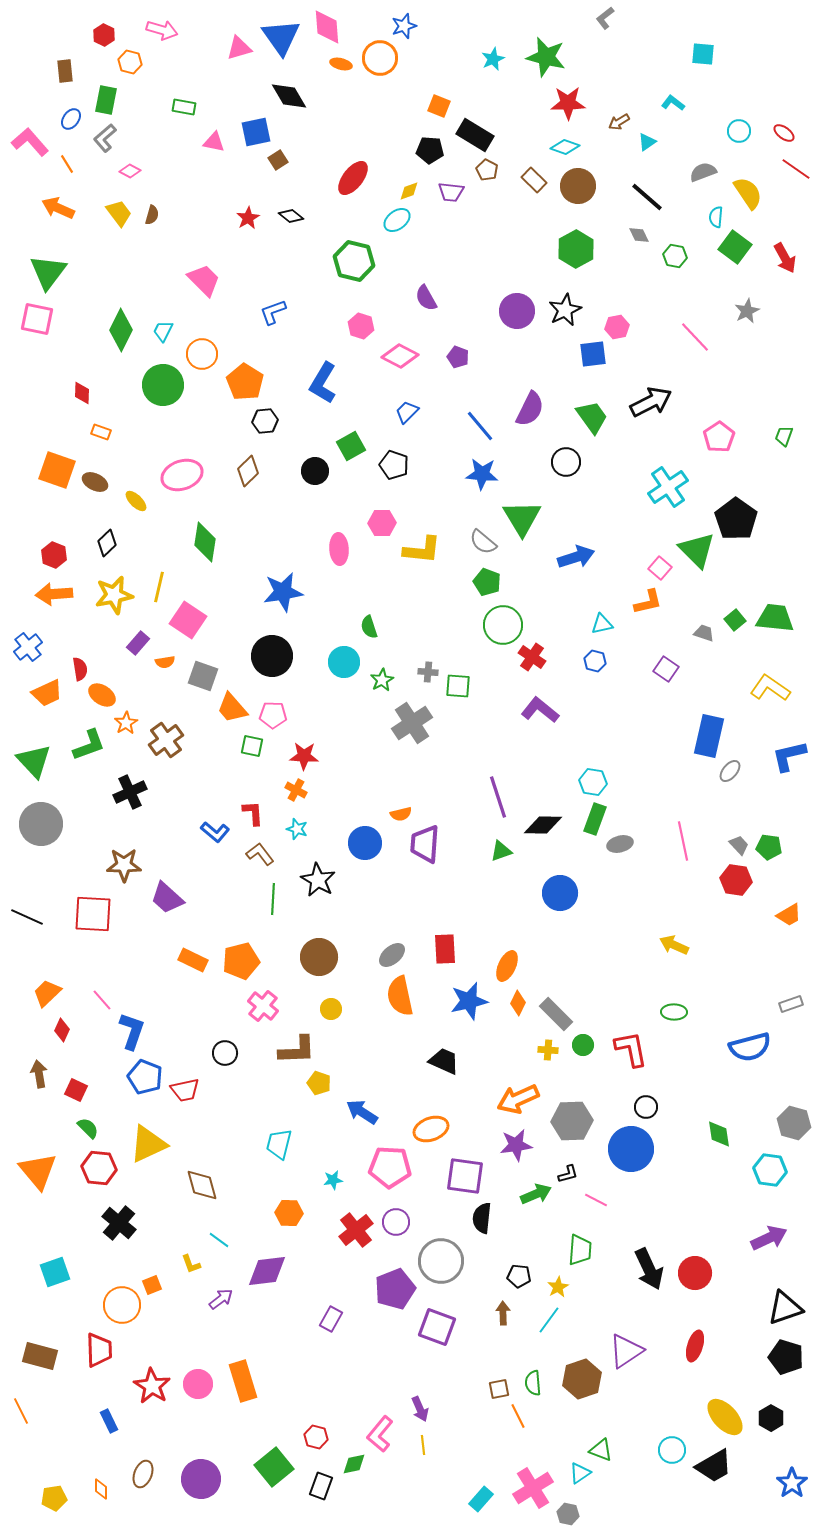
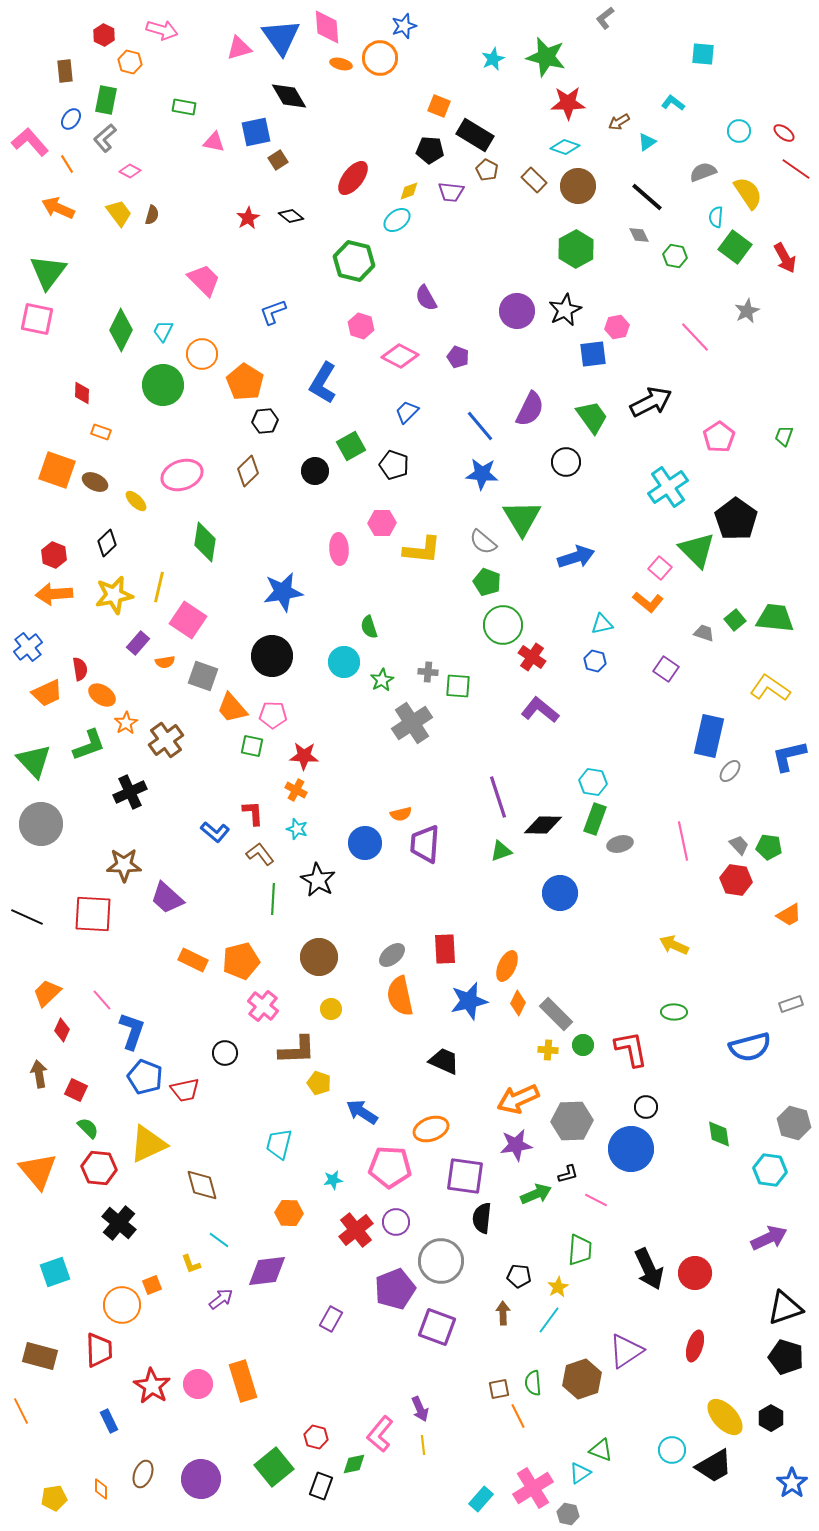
orange L-shape at (648, 602): rotated 52 degrees clockwise
